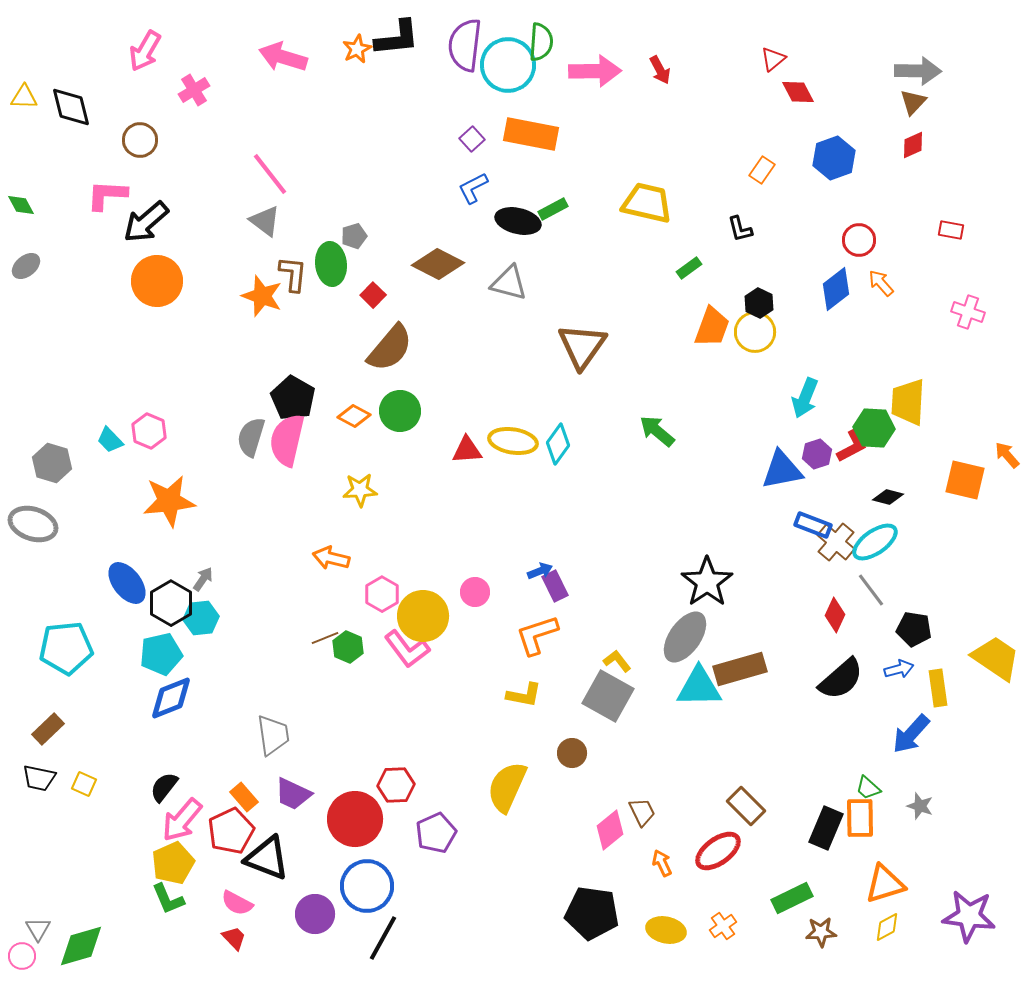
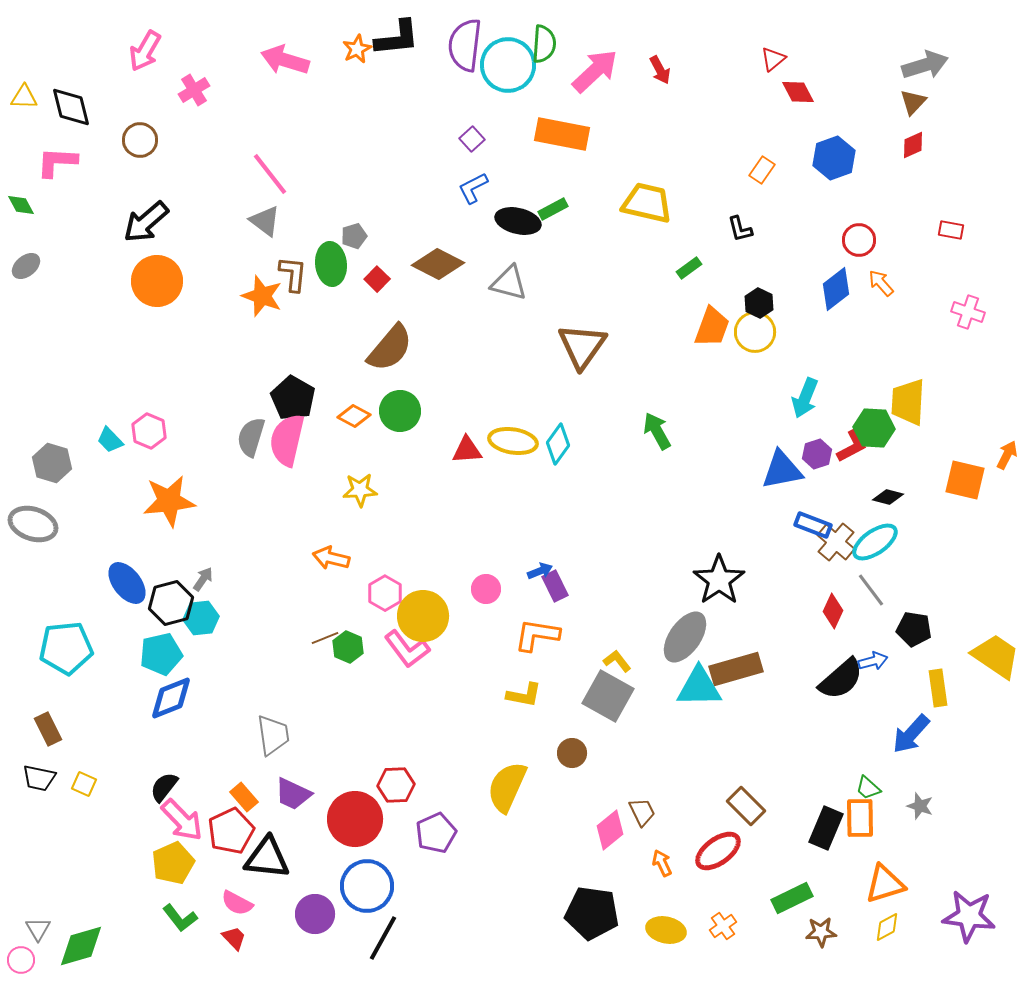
green semicircle at (541, 42): moved 3 px right, 2 px down
pink arrow at (283, 57): moved 2 px right, 3 px down
pink arrow at (595, 71): rotated 42 degrees counterclockwise
gray arrow at (918, 71): moved 7 px right, 6 px up; rotated 18 degrees counterclockwise
orange rectangle at (531, 134): moved 31 px right
pink L-shape at (107, 195): moved 50 px left, 33 px up
red square at (373, 295): moved 4 px right, 16 px up
green arrow at (657, 431): rotated 21 degrees clockwise
orange arrow at (1007, 455): rotated 68 degrees clockwise
black star at (707, 582): moved 12 px right, 2 px up
pink circle at (475, 592): moved 11 px right, 3 px up
pink hexagon at (382, 594): moved 3 px right, 1 px up
black hexagon at (171, 603): rotated 15 degrees clockwise
red diamond at (835, 615): moved 2 px left, 4 px up
orange L-shape at (537, 635): rotated 27 degrees clockwise
yellow trapezoid at (996, 658): moved 2 px up
brown rectangle at (740, 669): moved 4 px left
blue arrow at (899, 669): moved 26 px left, 8 px up
brown rectangle at (48, 729): rotated 72 degrees counterclockwise
pink arrow at (182, 820): rotated 84 degrees counterclockwise
black triangle at (267, 858): rotated 15 degrees counterclockwise
green L-shape at (168, 899): moved 12 px right, 19 px down; rotated 15 degrees counterclockwise
pink circle at (22, 956): moved 1 px left, 4 px down
